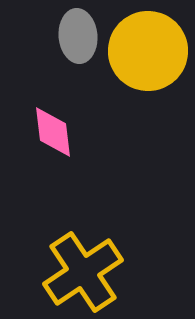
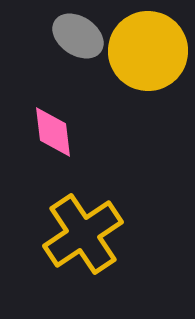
gray ellipse: rotated 51 degrees counterclockwise
yellow cross: moved 38 px up
